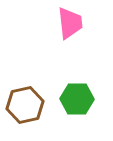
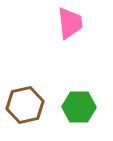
green hexagon: moved 2 px right, 8 px down
